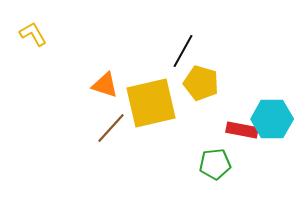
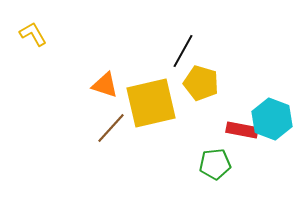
cyan hexagon: rotated 21 degrees clockwise
